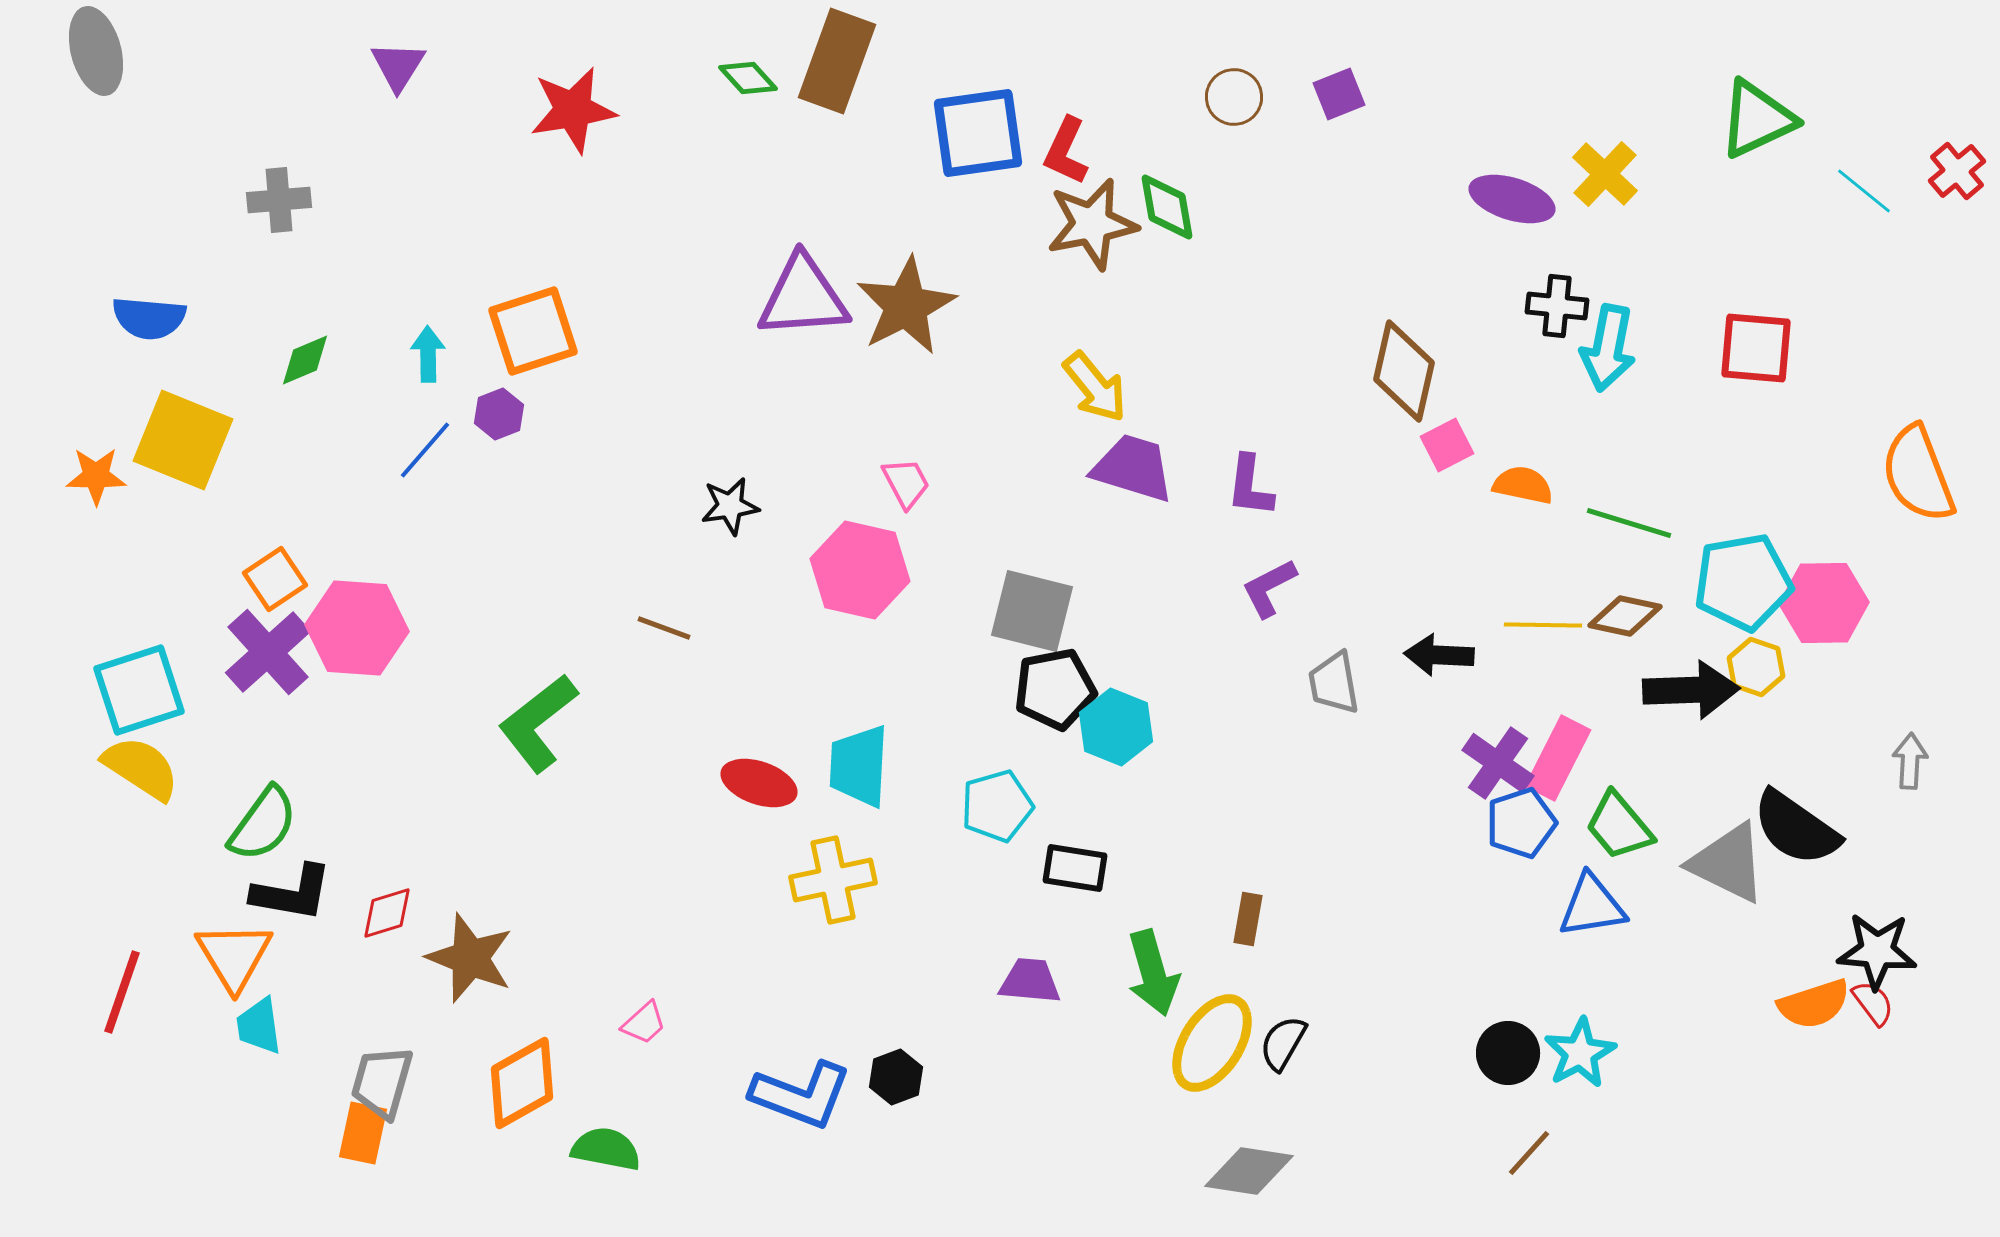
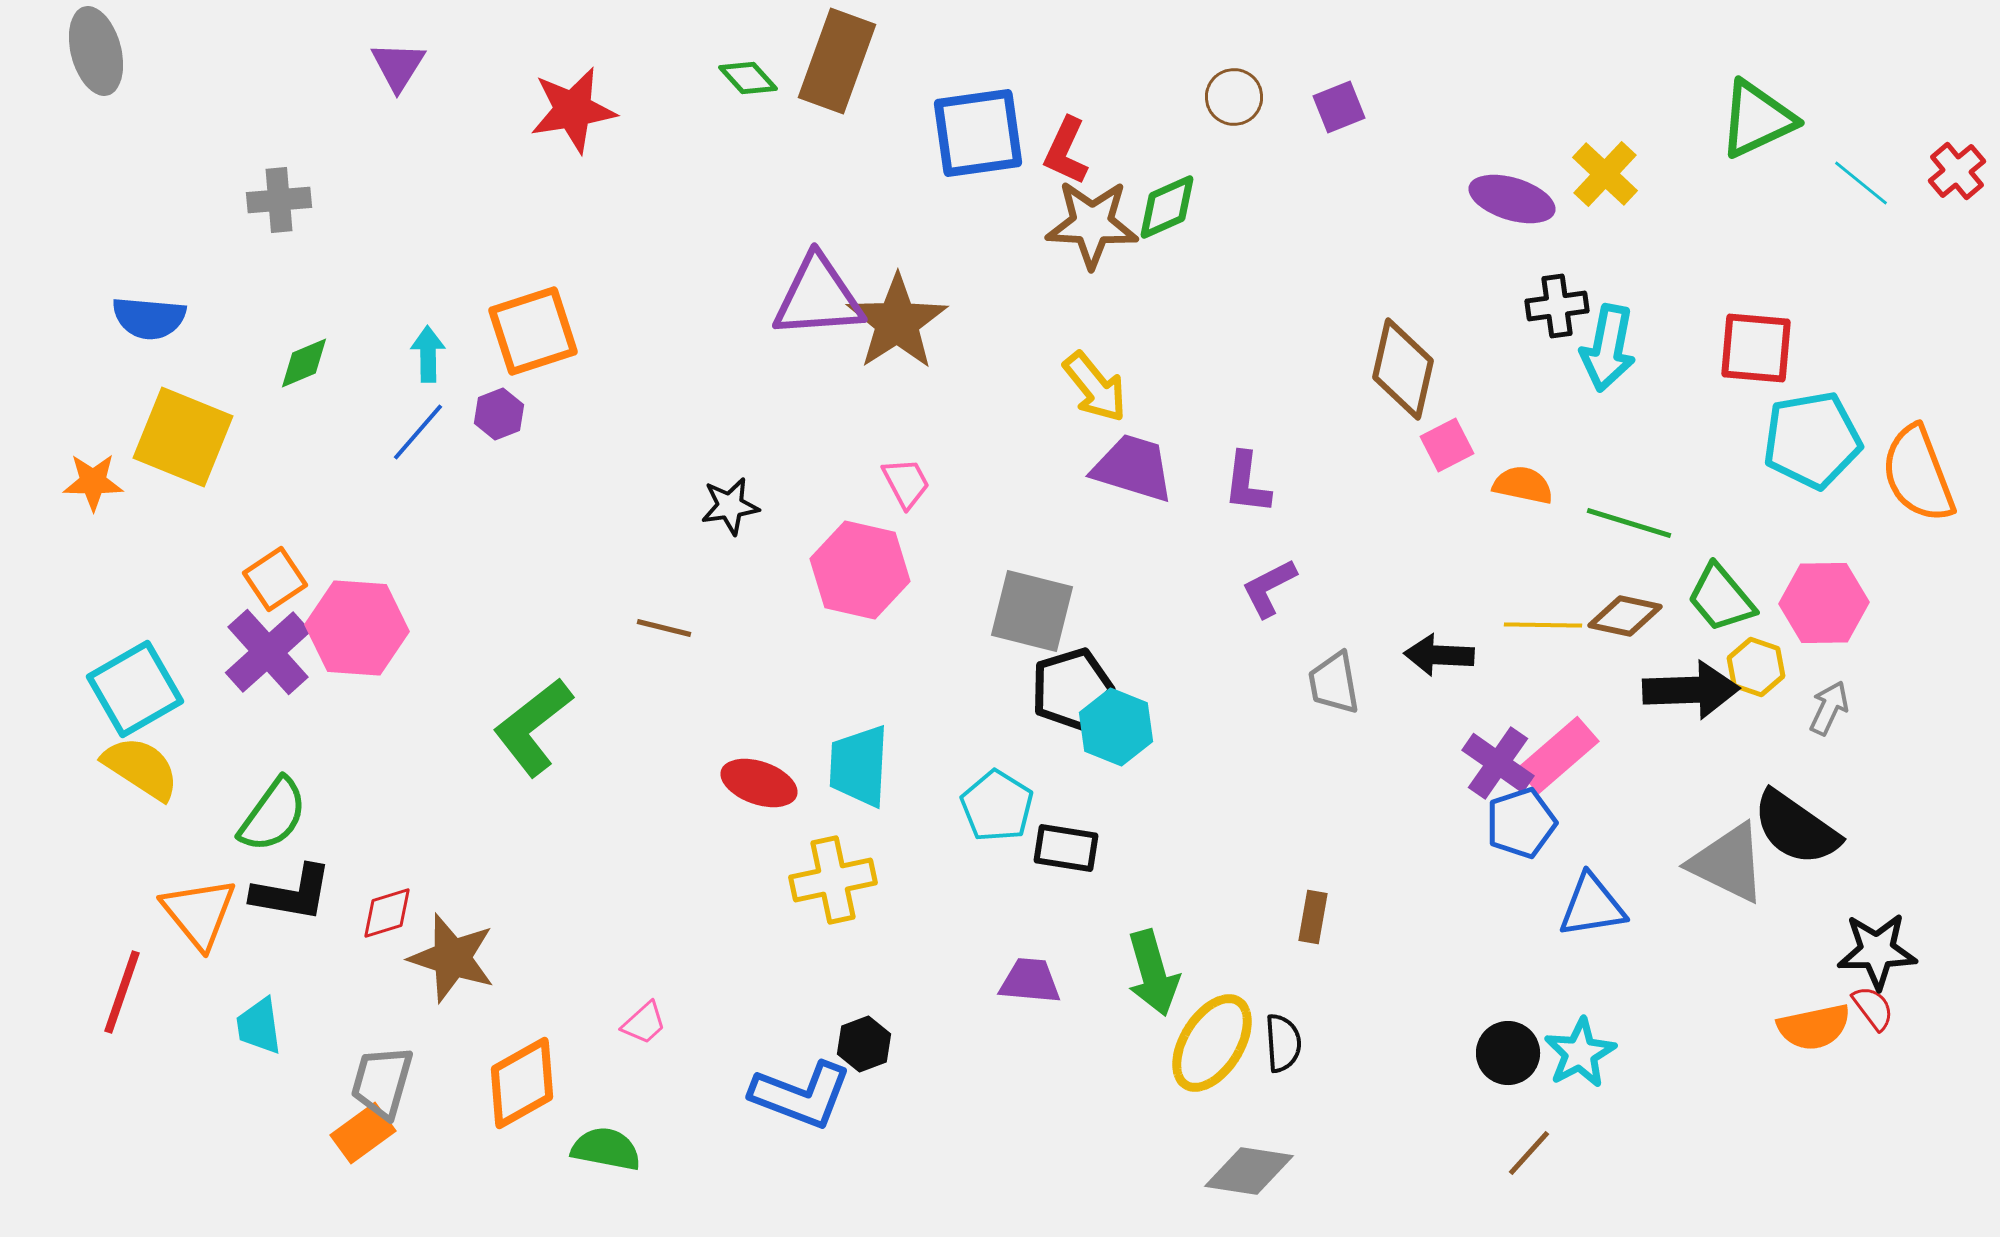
purple square at (1339, 94): moved 13 px down
cyan line at (1864, 191): moved 3 px left, 8 px up
green diamond at (1167, 207): rotated 76 degrees clockwise
brown star at (1092, 224): rotated 14 degrees clockwise
purple triangle at (803, 297): moved 15 px right
brown star at (906, 306): moved 9 px left, 16 px down; rotated 6 degrees counterclockwise
black cross at (1557, 306): rotated 14 degrees counterclockwise
green diamond at (305, 360): moved 1 px left, 3 px down
brown diamond at (1404, 371): moved 1 px left, 2 px up
yellow square at (183, 440): moved 3 px up
blue line at (425, 450): moved 7 px left, 18 px up
orange star at (96, 476): moved 3 px left, 6 px down
purple L-shape at (1250, 486): moved 3 px left, 3 px up
cyan pentagon at (1743, 582): moved 69 px right, 142 px up
brown line at (664, 628): rotated 6 degrees counterclockwise
black pentagon at (1055, 689): moved 17 px right; rotated 6 degrees counterclockwise
cyan square at (139, 690): moved 4 px left, 1 px up; rotated 12 degrees counterclockwise
green L-shape at (538, 723): moved 5 px left, 4 px down
pink rectangle at (1558, 758): moved 3 px up; rotated 22 degrees clockwise
gray arrow at (1910, 761): moved 81 px left, 53 px up; rotated 22 degrees clockwise
cyan pentagon at (997, 806): rotated 24 degrees counterclockwise
green semicircle at (263, 824): moved 10 px right, 9 px up
green trapezoid at (1619, 826): moved 102 px right, 228 px up
black rectangle at (1075, 868): moved 9 px left, 20 px up
brown rectangle at (1248, 919): moved 65 px right, 2 px up
black star at (1877, 951): rotated 6 degrees counterclockwise
orange triangle at (234, 956): moved 35 px left, 43 px up; rotated 8 degrees counterclockwise
brown star at (470, 958): moved 18 px left; rotated 4 degrees counterclockwise
red semicircle at (1873, 1003): moved 5 px down
orange semicircle at (1814, 1004): moved 23 px down; rotated 6 degrees clockwise
black semicircle at (1283, 1043): rotated 146 degrees clockwise
black hexagon at (896, 1077): moved 32 px left, 33 px up
orange rectangle at (363, 1133): rotated 42 degrees clockwise
